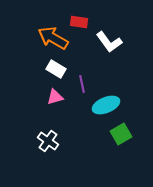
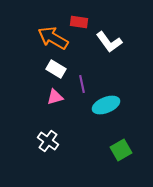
green square: moved 16 px down
